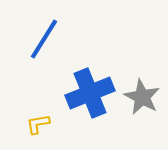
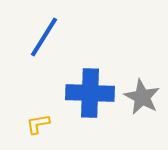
blue line: moved 2 px up
blue cross: rotated 24 degrees clockwise
